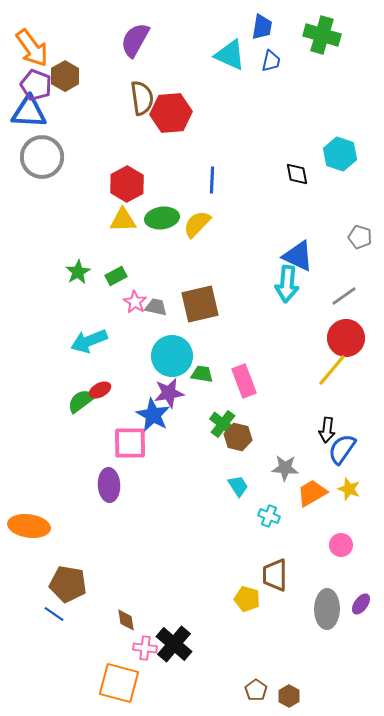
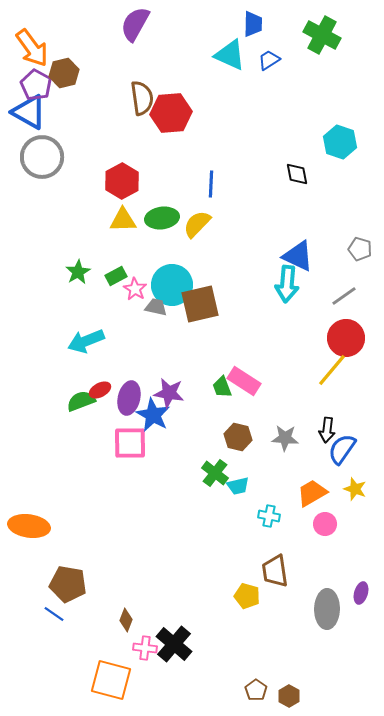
blue trapezoid at (262, 27): moved 9 px left, 3 px up; rotated 8 degrees counterclockwise
green cross at (322, 35): rotated 12 degrees clockwise
purple semicircle at (135, 40): moved 16 px up
blue trapezoid at (271, 61): moved 2 px left, 1 px up; rotated 135 degrees counterclockwise
brown hexagon at (65, 76): moved 1 px left, 3 px up; rotated 16 degrees clockwise
purple pentagon at (36, 85): rotated 8 degrees clockwise
blue triangle at (29, 112): rotated 27 degrees clockwise
cyan hexagon at (340, 154): moved 12 px up
blue line at (212, 180): moved 1 px left, 4 px down
red hexagon at (127, 184): moved 5 px left, 3 px up
gray pentagon at (360, 237): moved 12 px down
pink star at (135, 302): moved 13 px up
cyan arrow at (89, 341): moved 3 px left
cyan circle at (172, 356): moved 71 px up
green trapezoid at (202, 374): moved 20 px right, 13 px down; rotated 120 degrees counterclockwise
pink rectangle at (244, 381): rotated 36 degrees counterclockwise
purple star at (169, 393): rotated 20 degrees clockwise
green semicircle at (81, 401): rotated 16 degrees clockwise
green cross at (223, 424): moved 8 px left, 49 px down
gray star at (285, 468): moved 30 px up
purple ellipse at (109, 485): moved 20 px right, 87 px up; rotated 16 degrees clockwise
cyan trapezoid at (238, 486): rotated 110 degrees clockwise
yellow star at (349, 489): moved 6 px right
cyan cross at (269, 516): rotated 10 degrees counterclockwise
pink circle at (341, 545): moved 16 px left, 21 px up
brown trapezoid at (275, 575): moved 4 px up; rotated 8 degrees counterclockwise
yellow pentagon at (247, 599): moved 3 px up
purple ellipse at (361, 604): moved 11 px up; rotated 20 degrees counterclockwise
brown diamond at (126, 620): rotated 30 degrees clockwise
orange square at (119, 683): moved 8 px left, 3 px up
